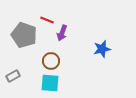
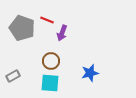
gray pentagon: moved 2 px left, 7 px up
blue star: moved 12 px left, 24 px down
